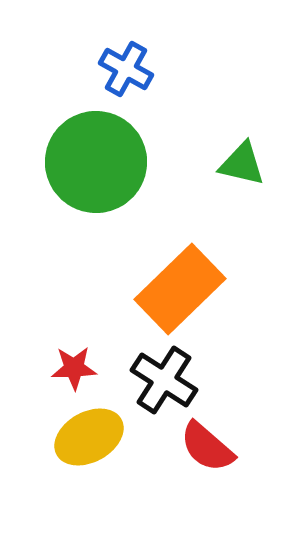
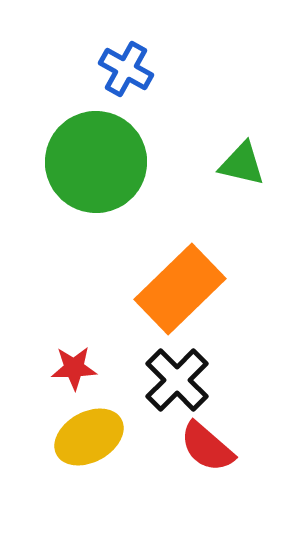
black cross: moved 13 px right; rotated 12 degrees clockwise
